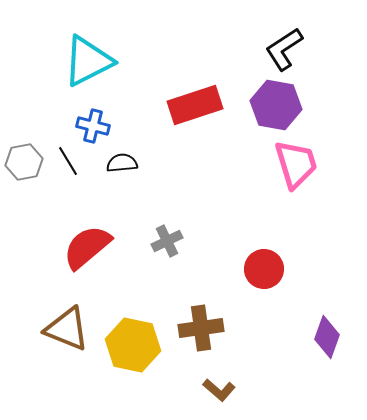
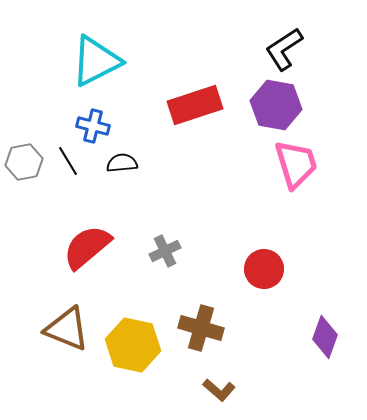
cyan triangle: moved 8 px right
gray cross: moved 2 px left, 10 px down
brown cross: rotated 24 degrees clockwise
purple diamond: moved 2 px left
